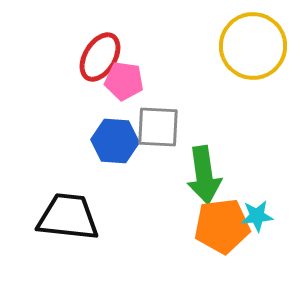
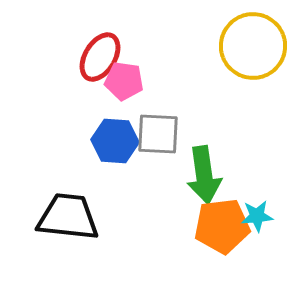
gray square: moved 7 px down
